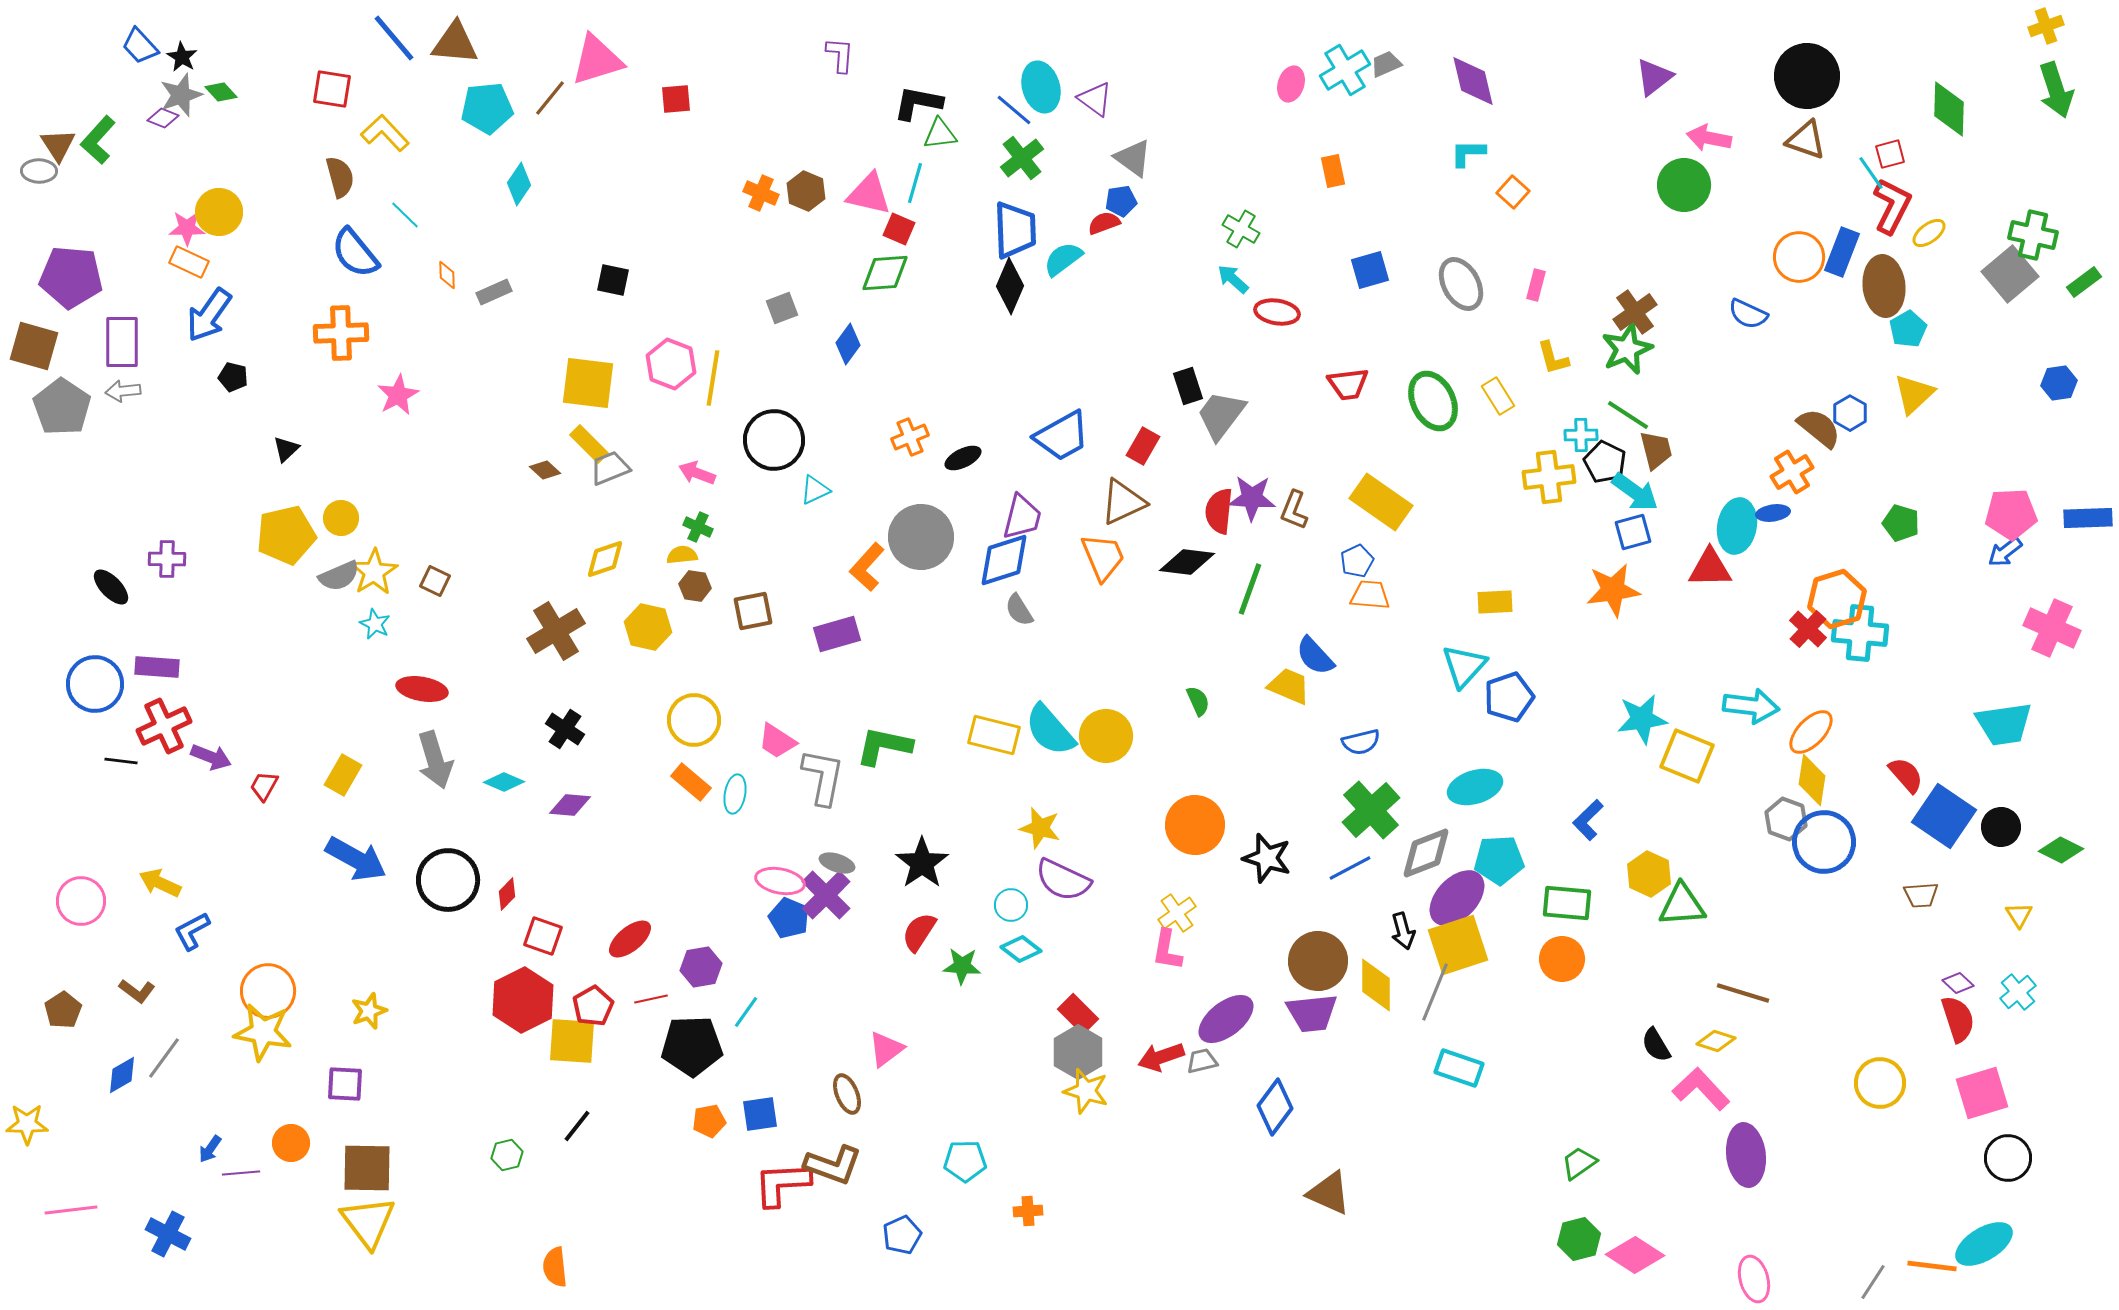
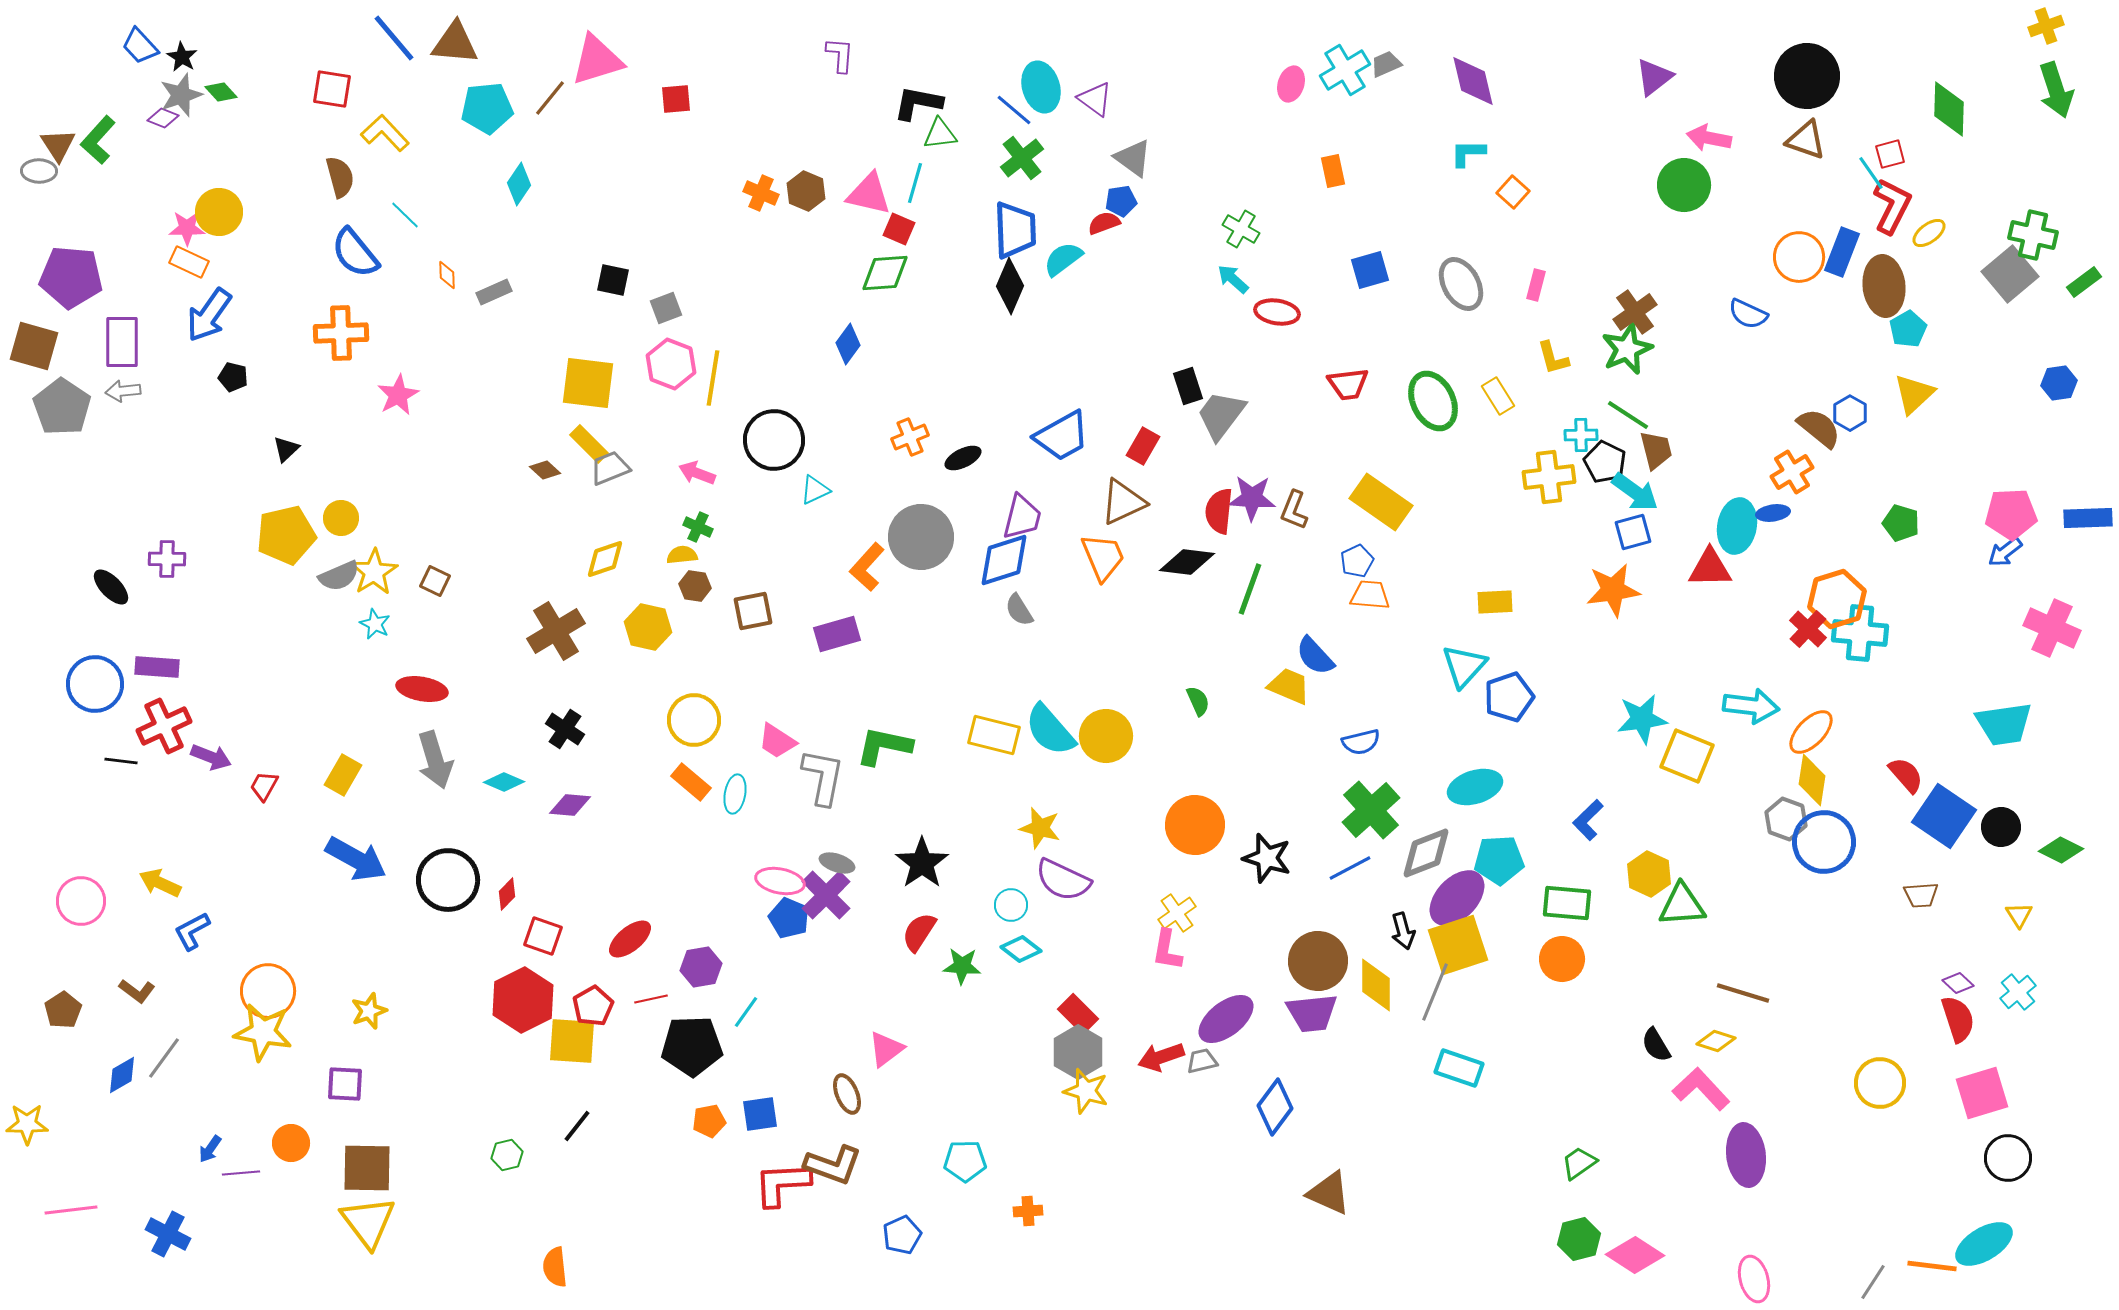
gray square at (782, 308): moved 116 px left
